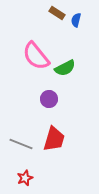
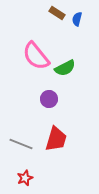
blue semicircle: moved 1 px right, 1 px up
red trapezoid: moved 2 px right
